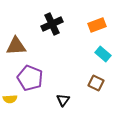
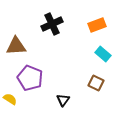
yellow semicircle: rotated 144 degrees counterclockwise
